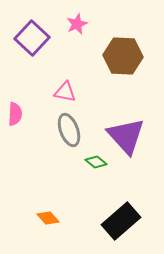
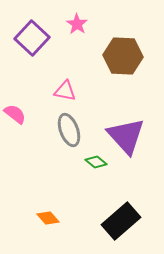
pink star: rotated 15 degrees counterclockwise
pink triangle: moved 1 px up
pink semicircle: rotated 55 degrees counterclockwise
